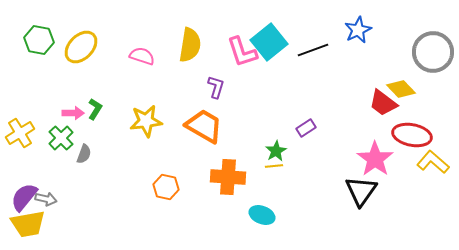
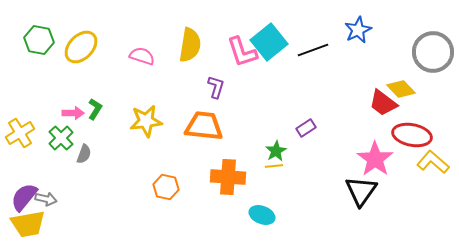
orange trapezoid: rotated 24 degrees counterclockwise
